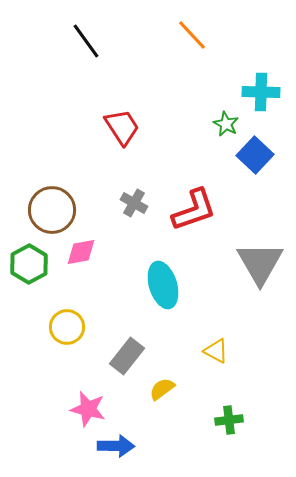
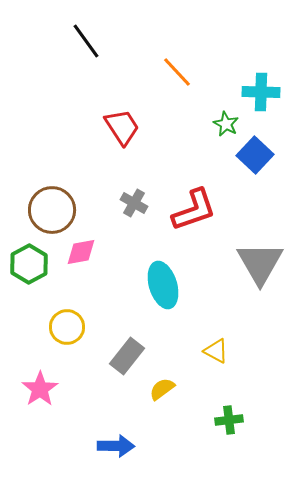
orange line: moved 15 px left, 37 px down
pink star: moved 48 px left, 20 px up; rotated 24 degrees clockwise
